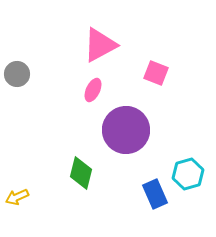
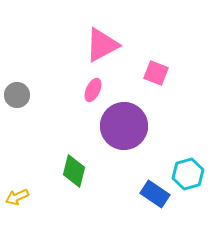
pink triangle: moved 2 px right
gray circle: moved 21 px down
purple circle: moved 2 px left, 4 px up
green diamond: moved 7 px left, 2 px up
blue rectangle: rotated 32 degrees counterclockwise
